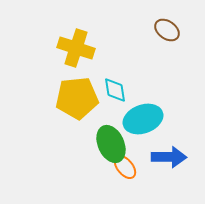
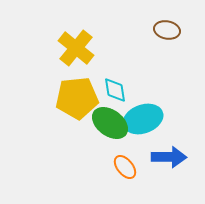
brown ellipse: rotated 25 degrees counterclockwise
yellow cross: rotated 21 degrees clockwise
green ellipse: moved 1 px left, 21 px up; rotated 30 degrees counterclockwise
